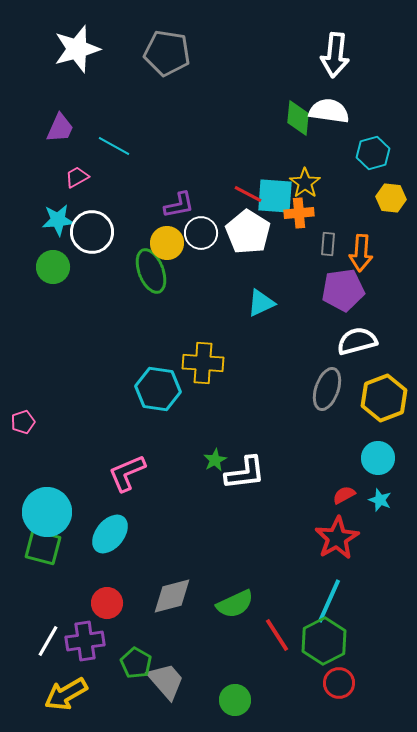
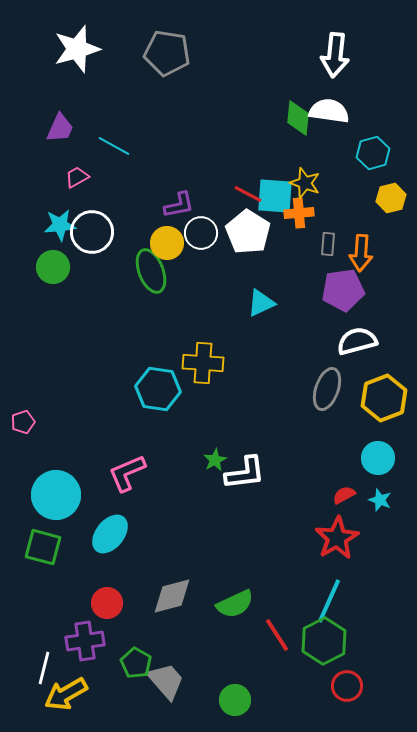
yellow star at (305, 183): rotated 16 degrees counterclockwise
yellow hexagon at (391, 198): rotated 20 degrees counterclockwise
cyan star at (58, 220): moved 2 px right, 5 px down
cyan circle at (47, 512): moved 9 px right, 17 px up
white line at (48, 641): moved 4 px left, 27 px down; rotated 16 degrees counterclockwise
red circle at (339, 683): moved 8 px right, 3 px down
